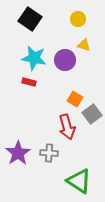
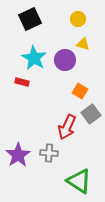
black square: rotated 30 degrees clockwise
yellow triangle: moved 1 px left, 1 px up
cyan star: rotated 20 degrees clockwise
red rectangle: moved 7 px left
orange square: moved 5 px right, 8 px up
gray square: moved 1 px left
red arrow: rotated 40 degrees clockwise
purple star: moved 2 px down
